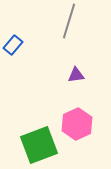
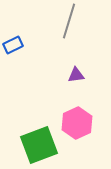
blue rectangle: rotated 24 degrees clockwise
pink hexagon: moved 1 px up
